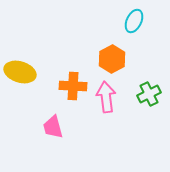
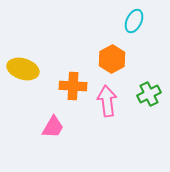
yellow ellipse: moved 3 px right, 3 px up
pink arrow: moved 1 px right, 4 px down
pink trapezoid: rotated 135 degrees counterclockwise
